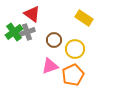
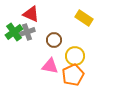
red triangle: moved 1 px left; rotated 12 degrees counterclockwise
yellow circle: moved 7 px down
pink triangle: rotated 30 degrees clockwise
